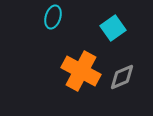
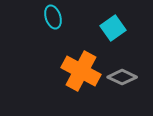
cyan ellipse: rotated 35 degrees counterclockwise
gray diamond: rotated 48 degrees clockwise
